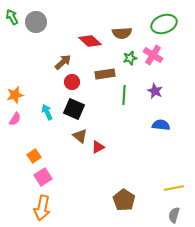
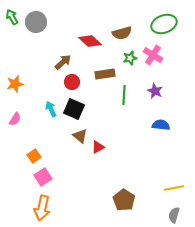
brown semicircle: rotated 12 degrees counterclockwise
orange star: moved 11 px up
cyan arrow: moved 4 px right, 3 px up
